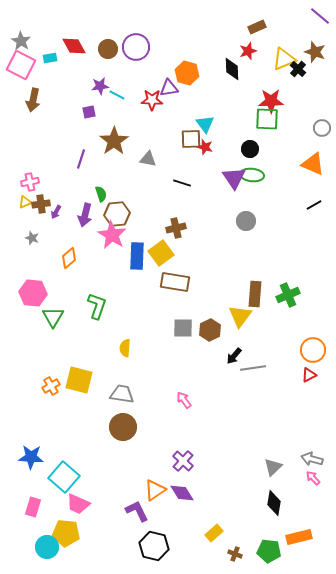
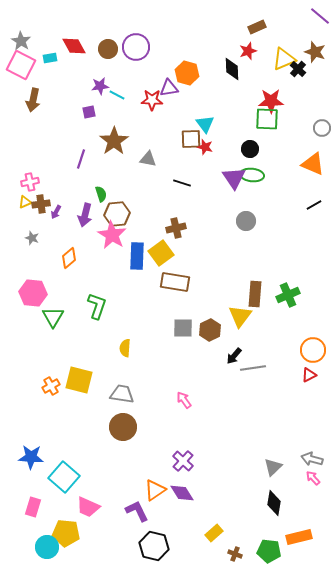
pink trapezoid at (78, 504): moved 10 px right, 3 px down
